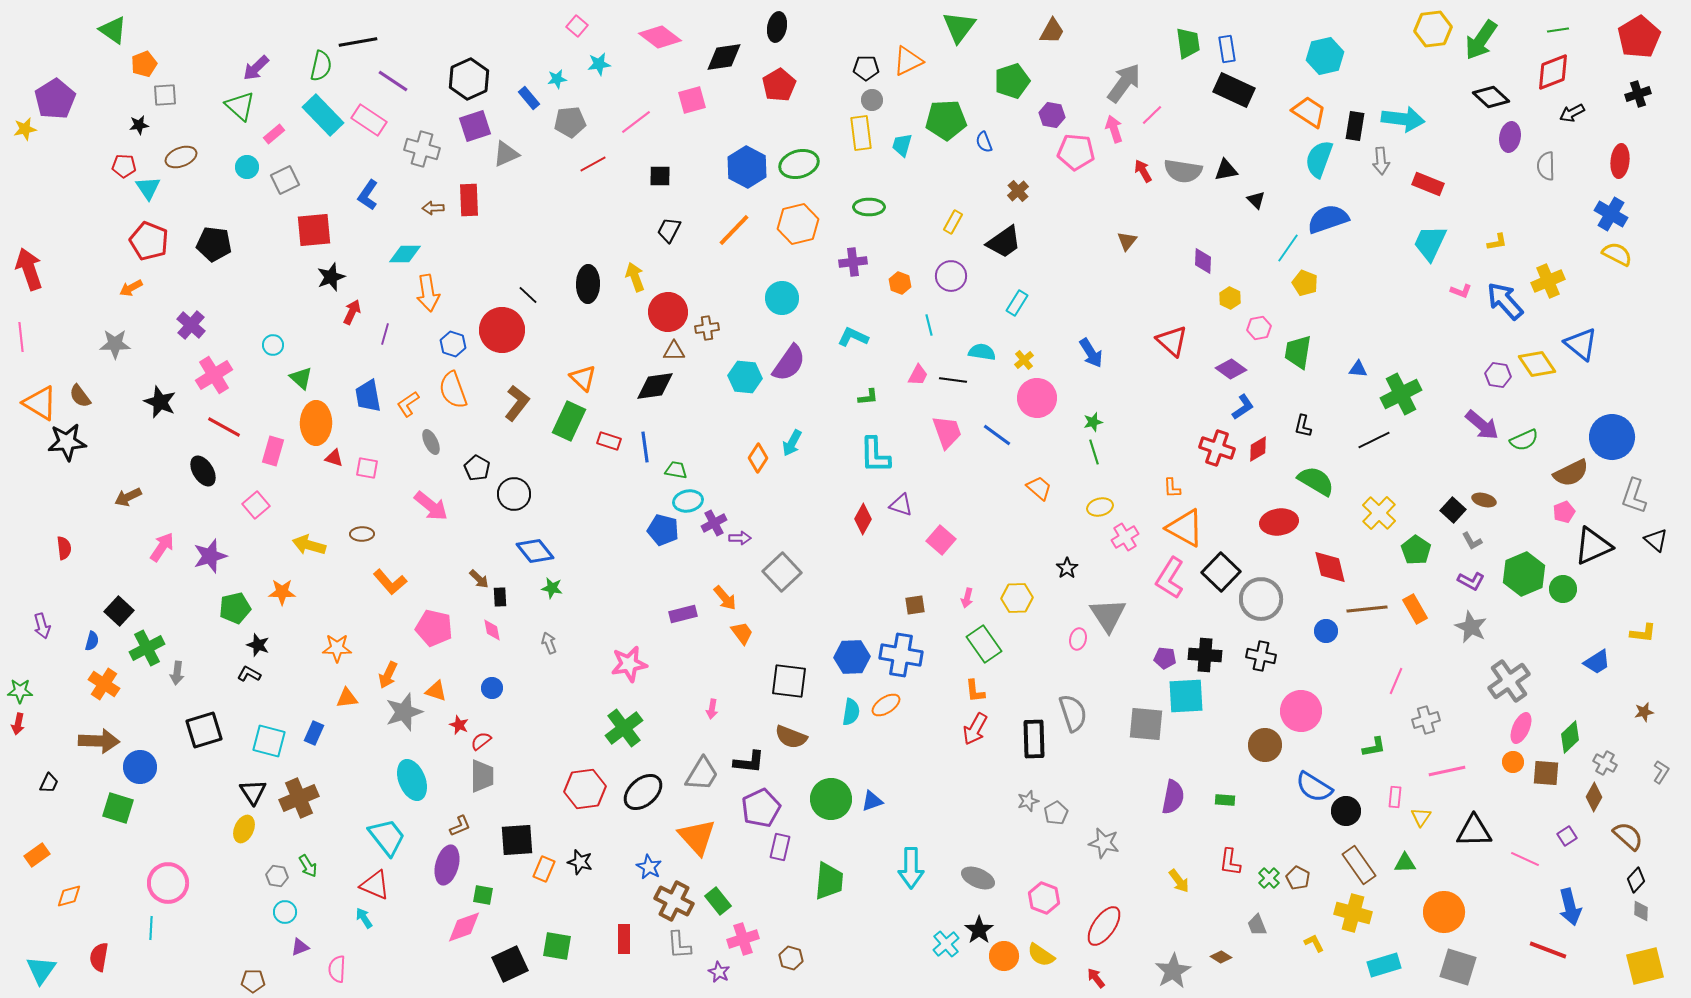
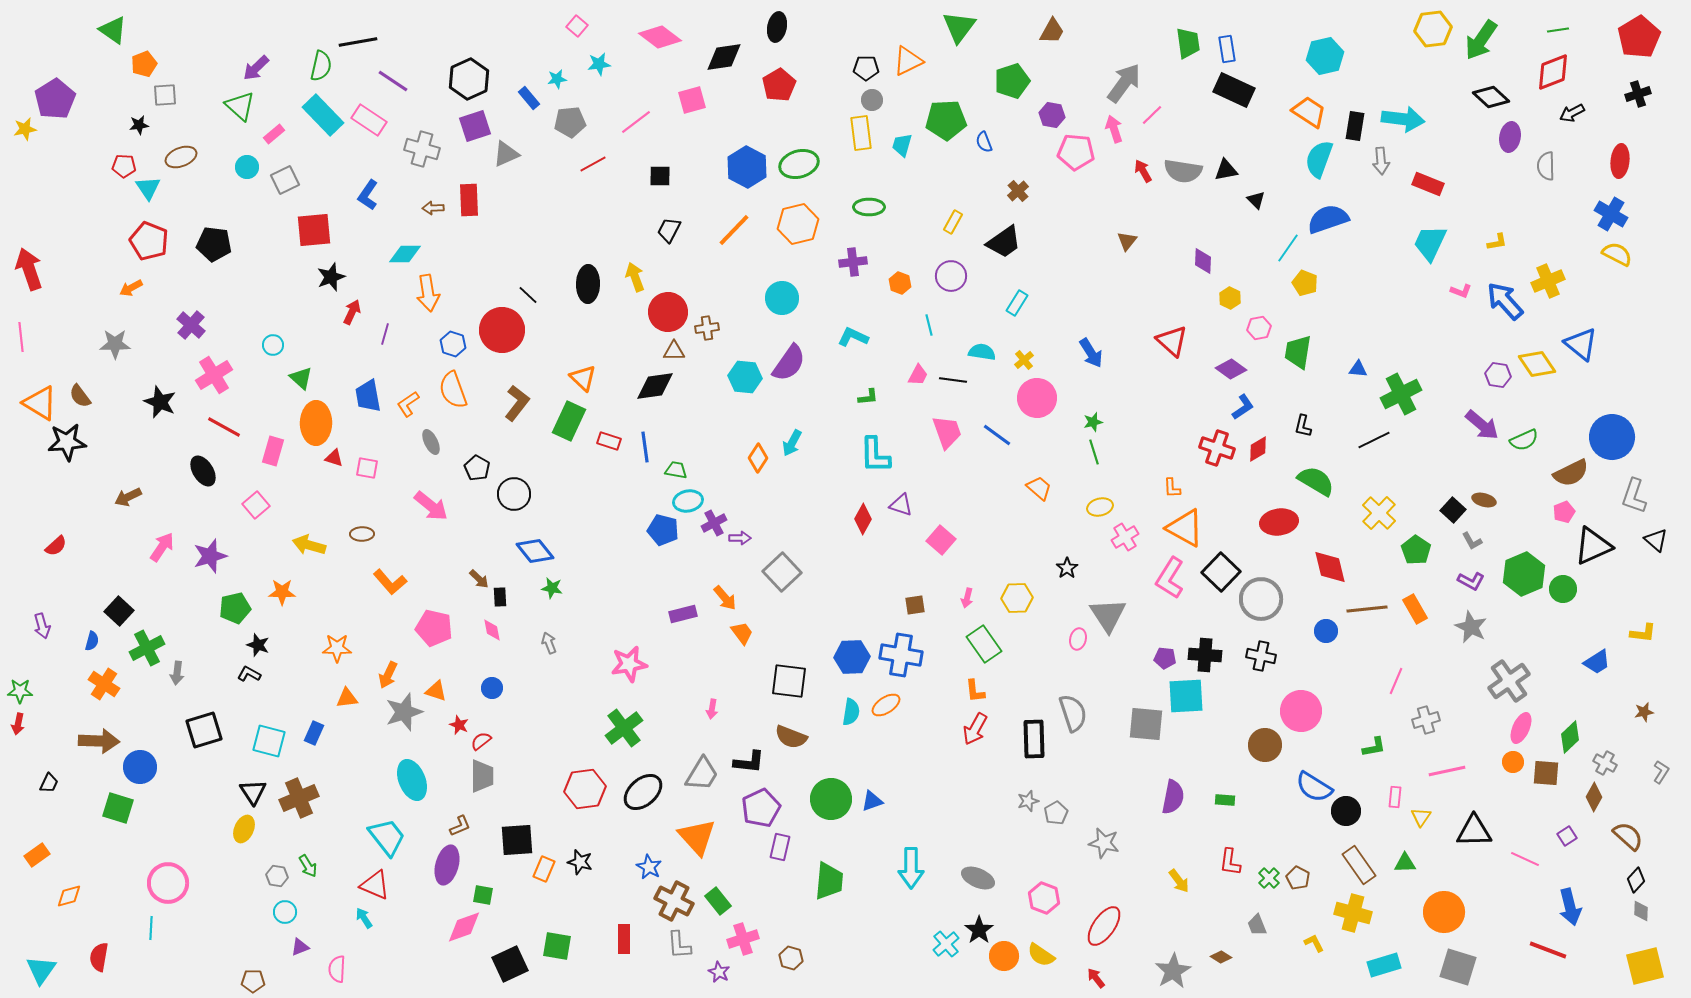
red semicircle at (64, 548): moved 8 px left, 2 px up; rotated 55 degrees clockwise
